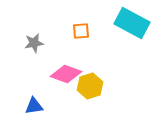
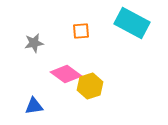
pink diamond: rotated 16 degrees clockwise
